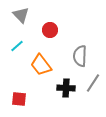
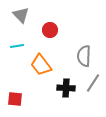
cyan line: rotated 32 degrees clockwise
gray semicircle: moved 4 px right
red square: moved 4 px left
